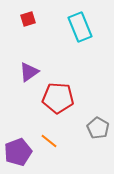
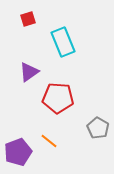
cyan rectangle: moved 17 px left, 15 px down
